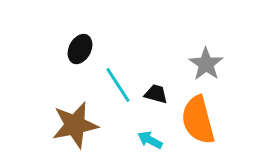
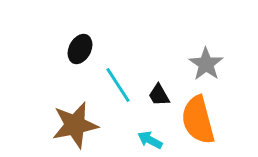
black trapezoid: moved 3 px right, 1 px down; rotated 135 degrees counterclockwise
